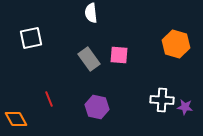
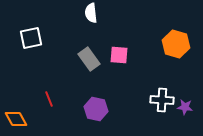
purple hexagon: moved 1 px left, 2 px down
